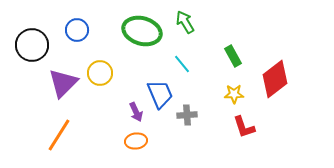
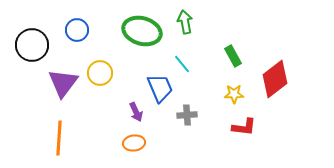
green arrow: rotated 20 degrees clockwise
purple triangle: rotated 8 degrees counterclockwise
blue trapezoid: moved 6 px up
red L-shape: rotated 65 degrees counterclockwise
orange line: moved 3 px down; rotated 28 degrees counterclockwise
orange ellipse: moved 2 px left, 2 px down
